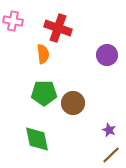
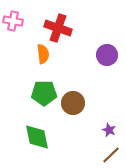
green diamond: moved 2 px up
